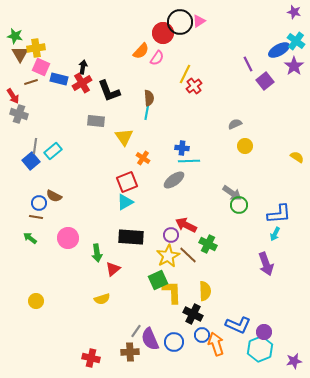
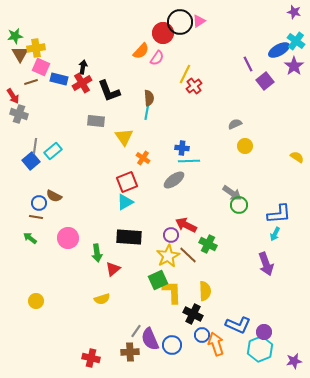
green star at (15, 36): rotated 21 degrees counterclockwise
black rectangle at (131, 237): moved 2 px left
blue circle at (174, 342): moved 2 px left, 3 px down
